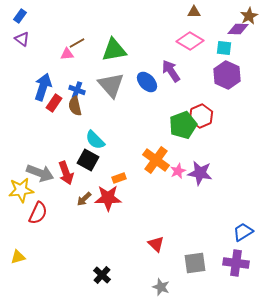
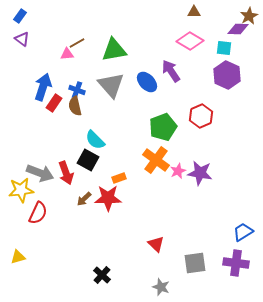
green pentagon: moved 20 px left, 2 px down
